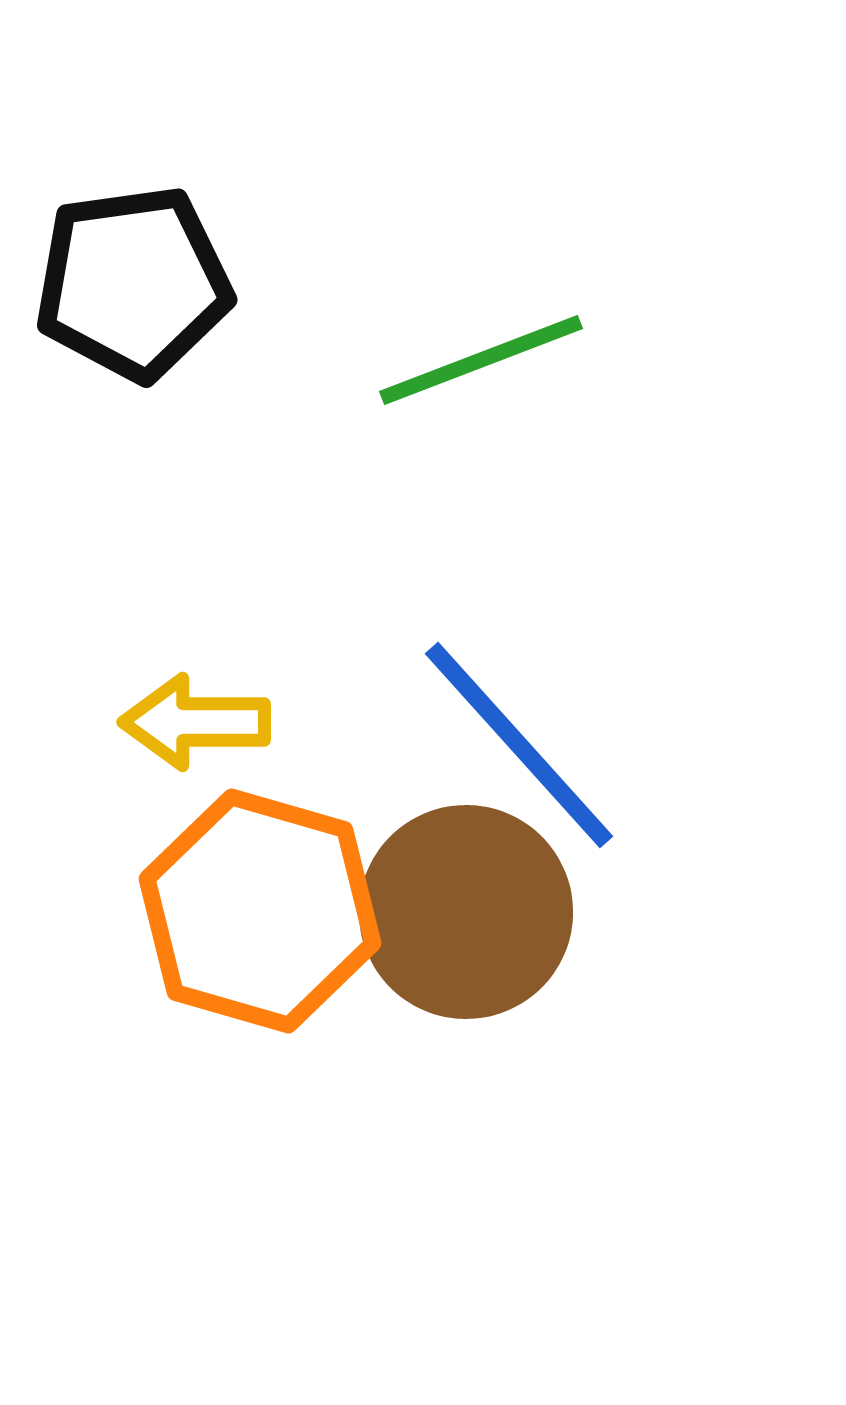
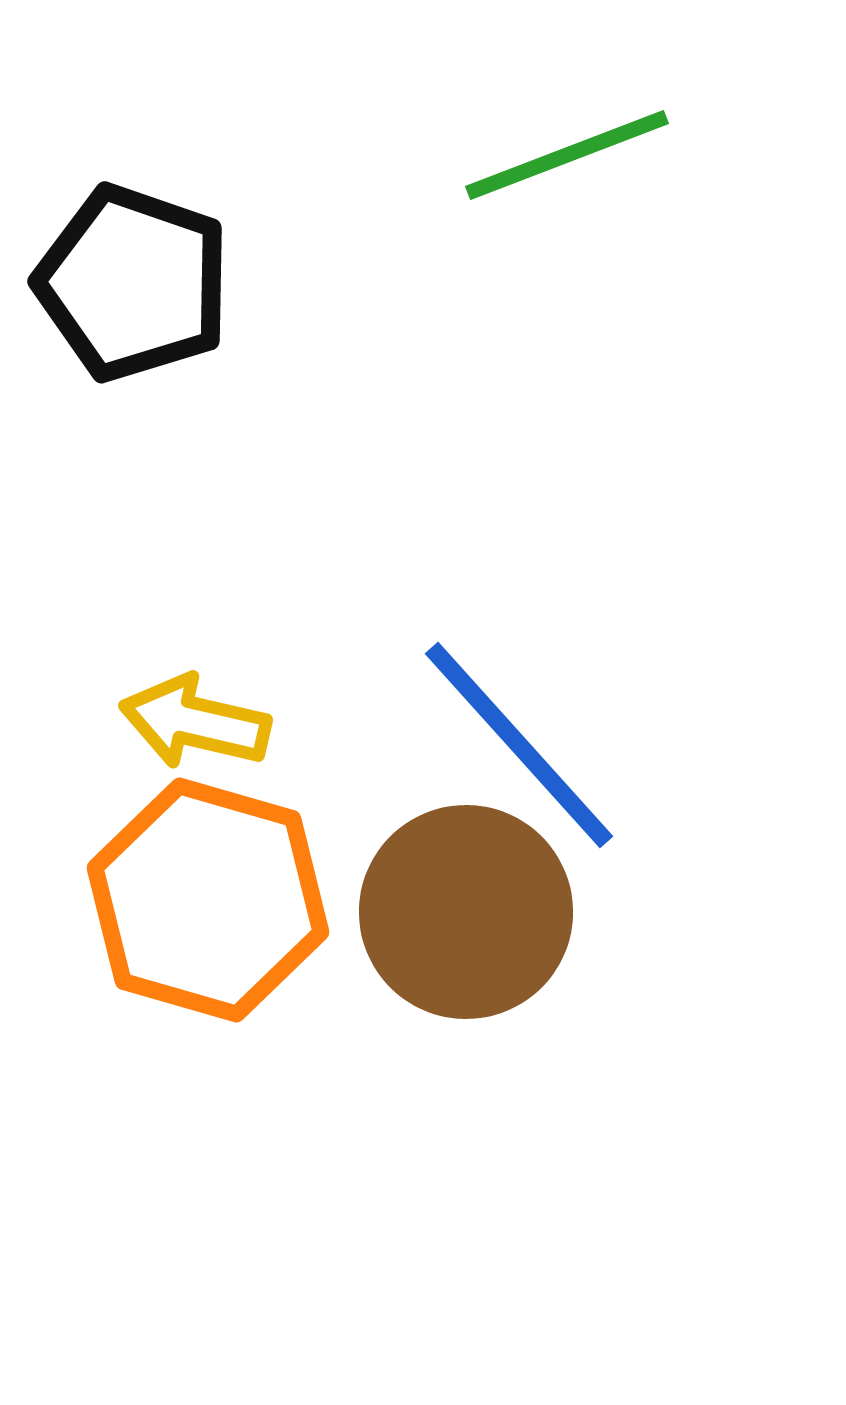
black pentagon: rotated 27 degrees clockwise
green line: moved 86 px right, 205 px up
yellow arrow: rotated 13 degrees clockwise
orange hexagon: moved 52 px left, 11 px up
